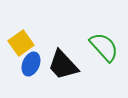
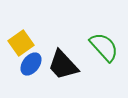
blue ellipse: rotated 15 degrees clockwise
